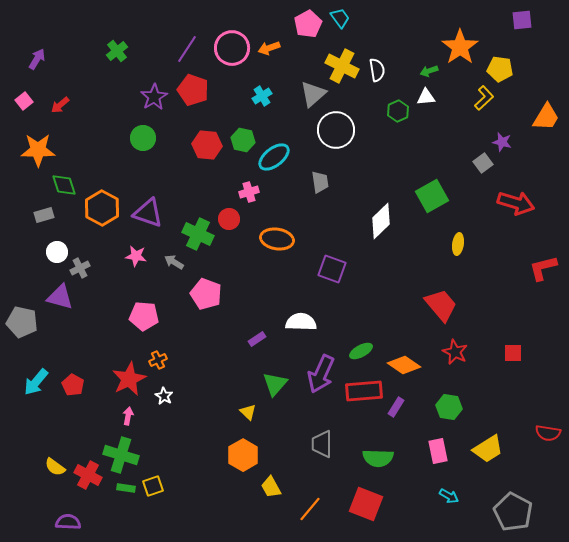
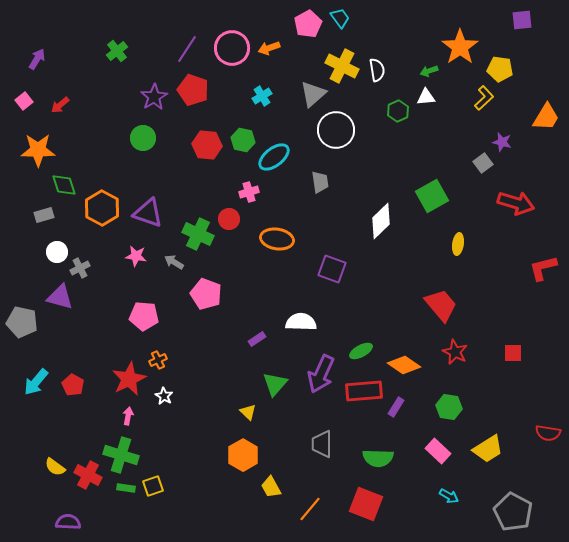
pink rectangle at (438, 451): rotated 35 degrees counterclockwise
